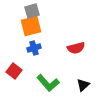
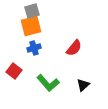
red semicircle: moved 2 px left; rotated 36 degrees counterclockwise
